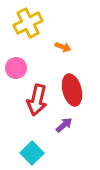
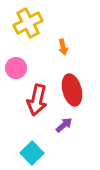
orange arrow: rotated 56 degrees clockwise
